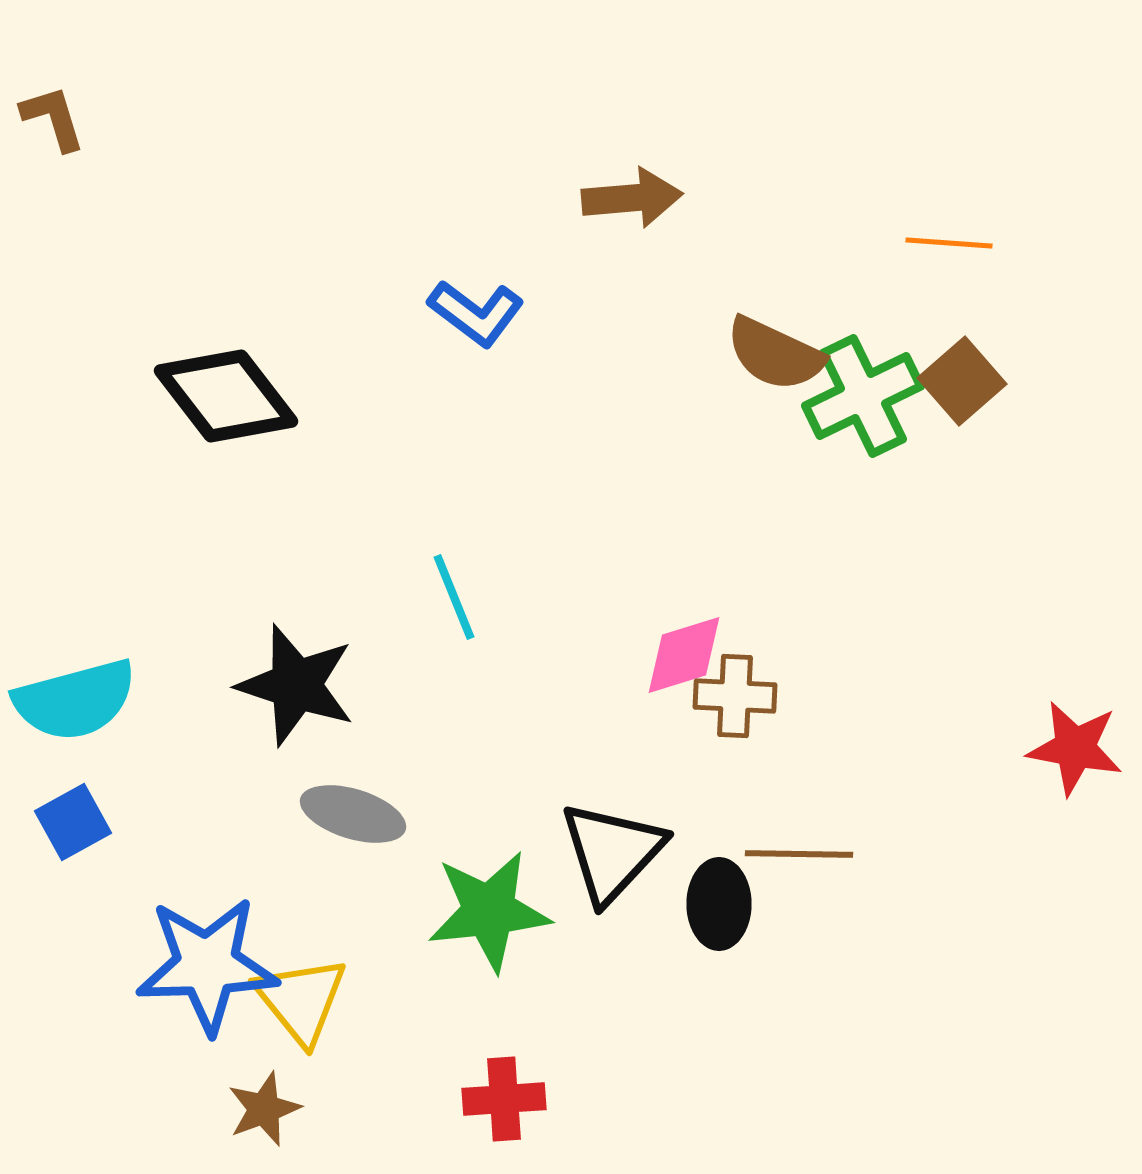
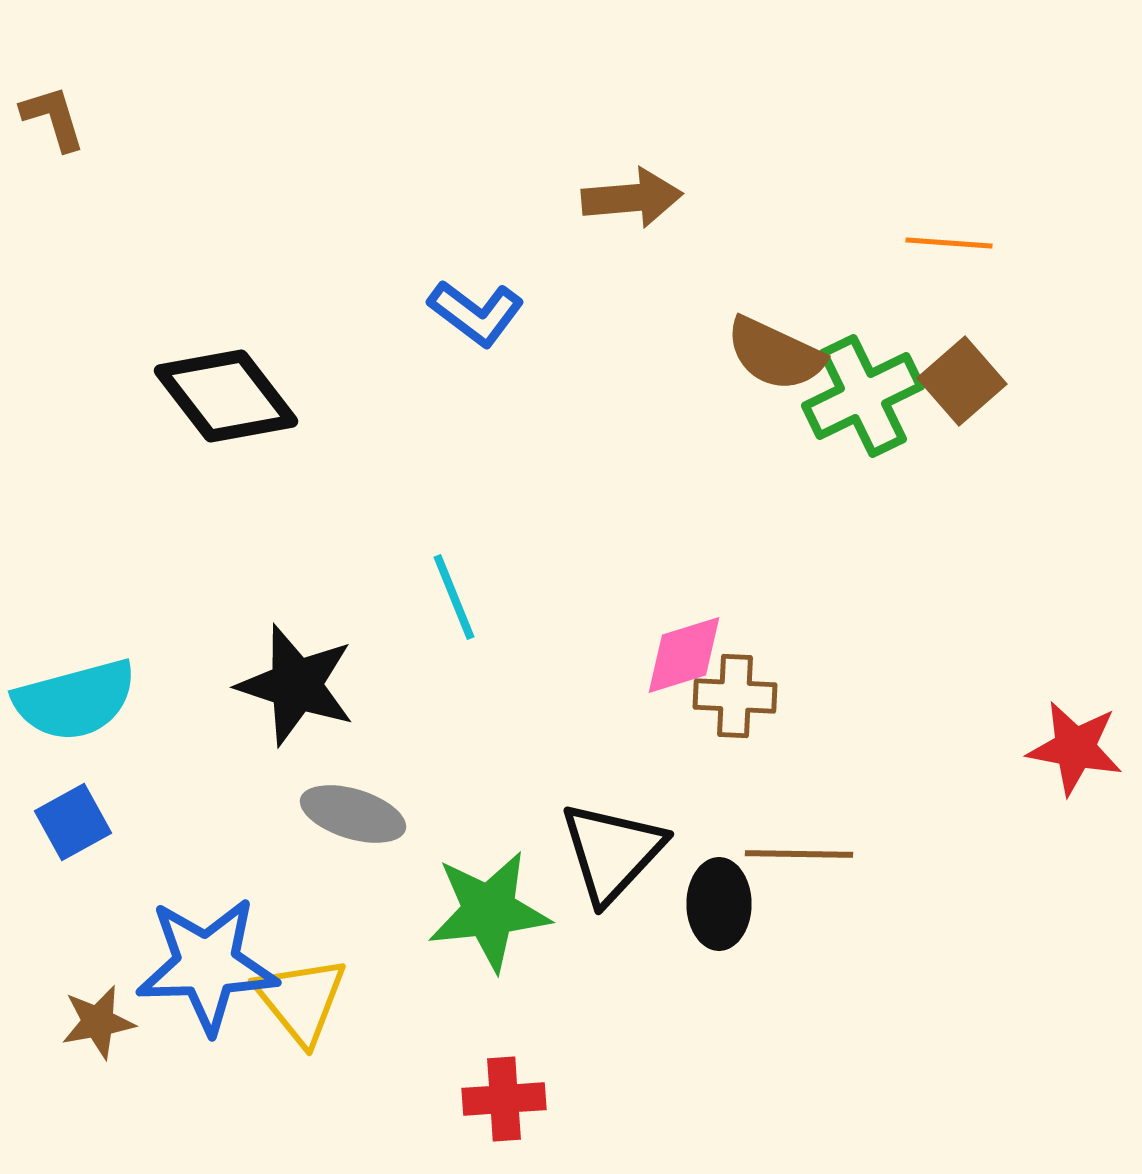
brown star: moved 166 px left, 87 px up; rotated 10 degrees clockwise
